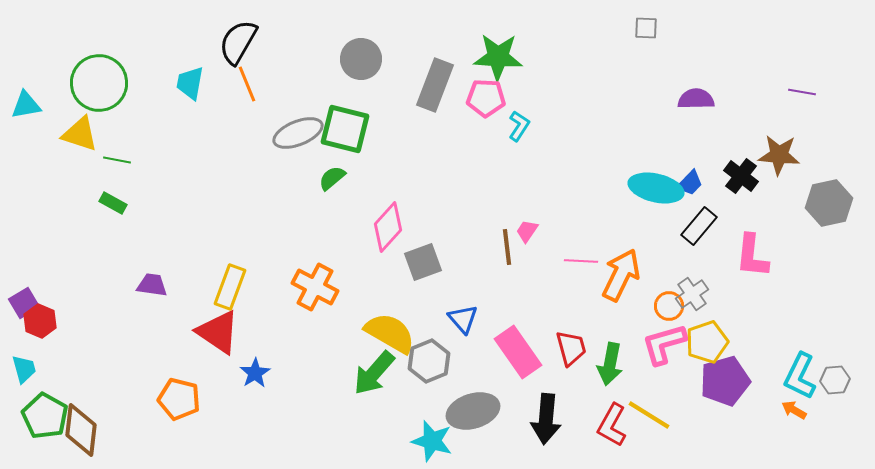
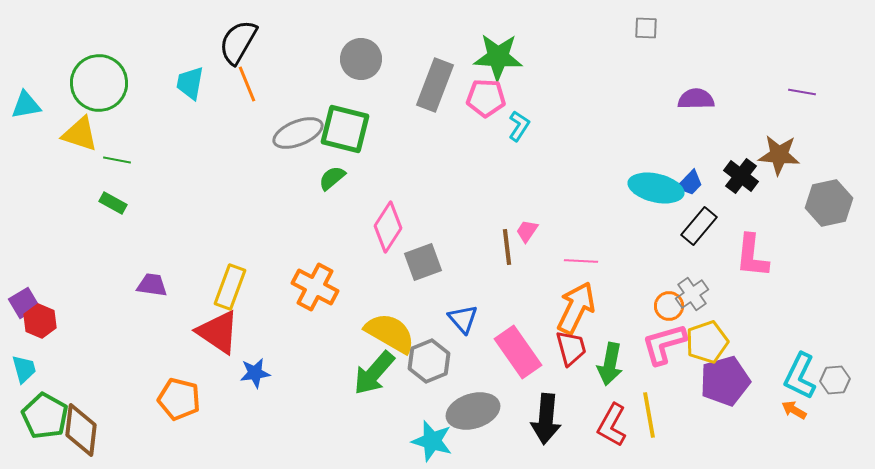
pink diamond at (388, 227): rotated 9 degrees counterclockwise
orange arrow at (621, 275): moved 45 px left, 33 px down
blue star at (255, 373): rotated 24 degrees clockwise
yellow line at (649, 415): rotated 48 degrees clockwise
